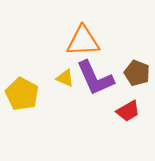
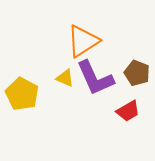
orange triangle: rotated 30 degrees counterclockwise
